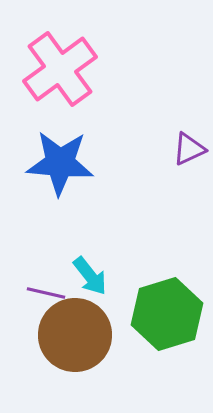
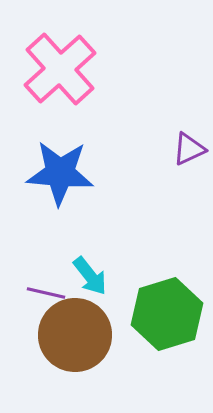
pink cross: rotated 6 degrees counterclockwise
blue star: moved 10 px down
